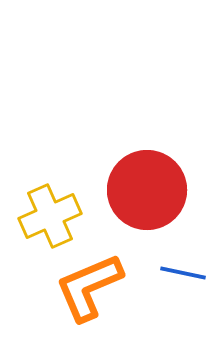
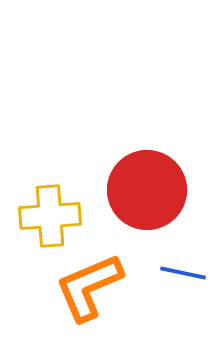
yellow cross: rotated 20 degrees clockwise
